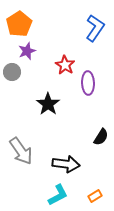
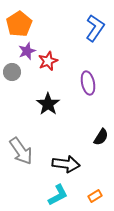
red star: moved 17 px left, 4 px up; rotated 18 degrees clockwise
purple ellipse: rotated 10 degrees counterclockwise
